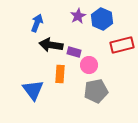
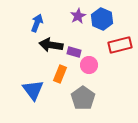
red rectangle: moved 2 px left
orange rectangle: rotated 18 degrees clockwise
gray pentagon: moved 13 px left, 7 px down; rotated 25 degrees counterclockwise
